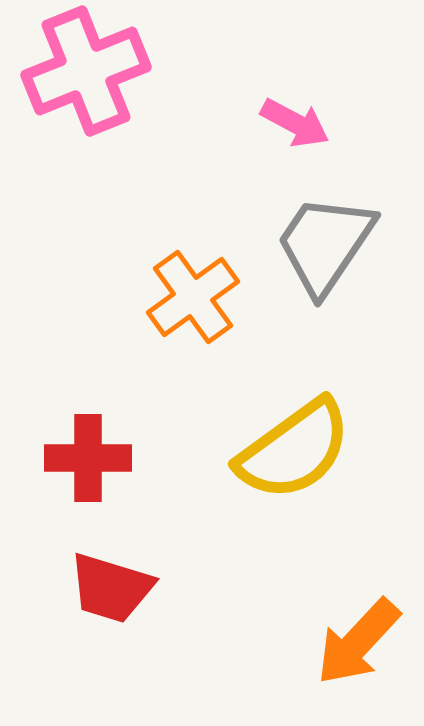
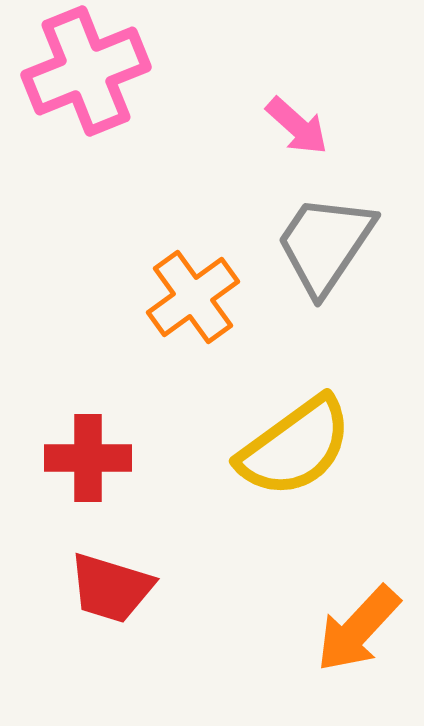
pink arrow: moved 2 px right, 3 px down; rotated 14 degrees clockwise
yellow semicircle: moved 1 px right, 3 px up
orange arrow: moved 13 px up
